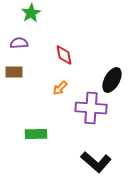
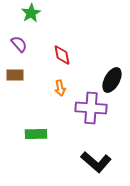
purple semicircle: moved 1 px down; rotated 54 degrees clockwise
red diamond: moved 2 px left
brown rectangle: moved 1 px right, 3 px down
orange arrow: rotated 56 degrees counterclockwise
